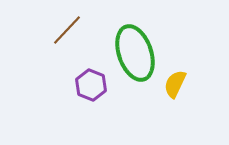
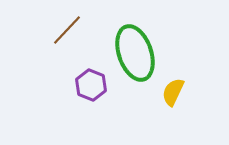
yellow semicircle: moved 2 px left, 8 px down
